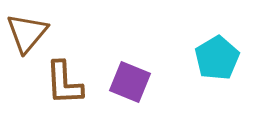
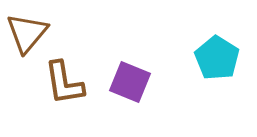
cyan pentagon: rotated 9 degrees counterclockwise
brown L-shape: rotated 6 degrees counterclockwise
